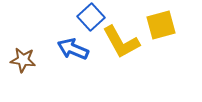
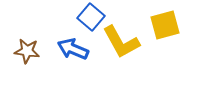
blue square: rotated 8 degrees counterclockwise
yellow square: moved 4 px right
brown star: moved 4 px right, 9 px up
